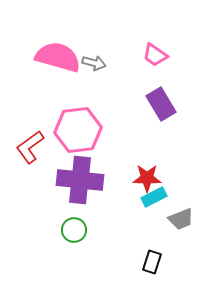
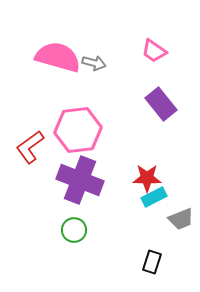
pink trapezoid: moved 1 px left, 4 px up
purple rectangle: rotated 8 degrees counterclockwise
purple cross: rotated 15 degrees clockwise
